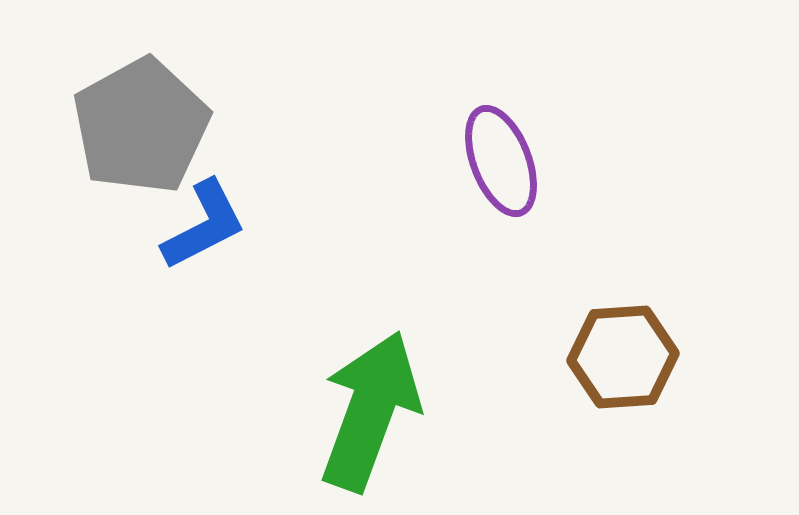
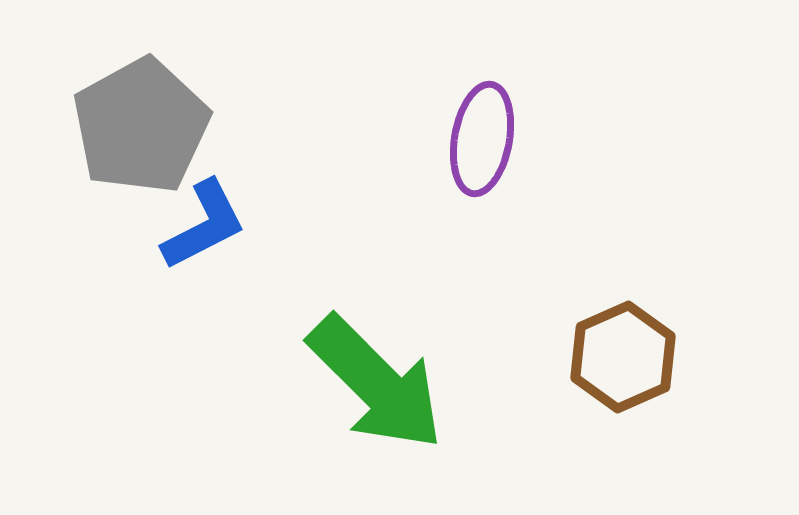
purple ellipse: moved 19 px left, 22 px up; rotated 31 degrees clockwise
brown hexagon: rotated 20 degrees counterclockwise
green arrow: moved 6 px right, 28 px up; rotated 115 degrees clockwise
